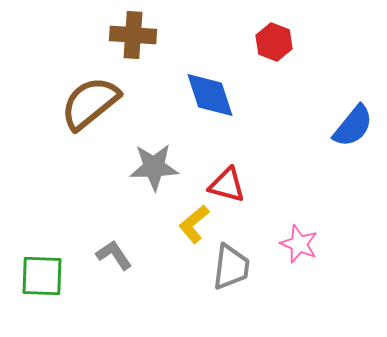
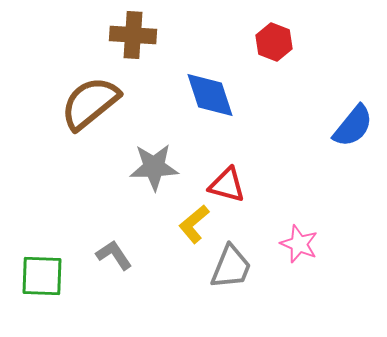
gray trapezoid: rotated 15 degrees clockwise
